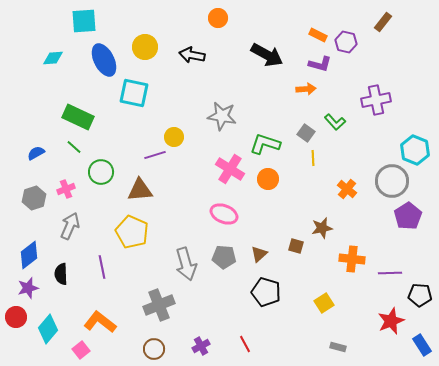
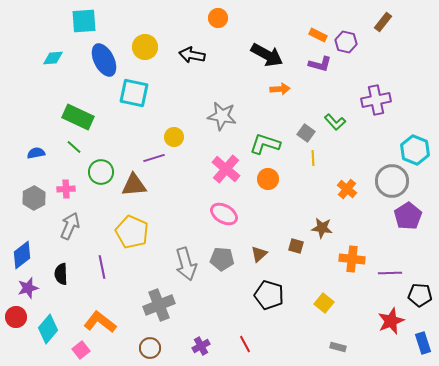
orange arrow at (306, 89): moved 26 px left
blue semicircle at (36, 153): rotated 18 degrees clockwise
purple line at (155, 155): moved 1 px left, 3 px down
pink cross at (230, 169): moved 4 px left; rotated 8 degrees clockwise
pink cross at (66, 189): rotated 18 degrees clockwise
brown triangle at (140, 190): moved 6 px left, 5 px up
gray hexagon at (34, 198): rotated 10 degrees counterclockwise
pink ellipse at (224, 214): rotated 8 degrees clockwise
brown star at (322, 228): rotated 20 degrees clockwise
blue diamond at (29, 255): moved 7 px left
gray pentagon at (224, 257): moved 2 px left, 2 px down
black pentagon at (266, 292): moved 3 px right, 3 px down
yellow square at (324, 303): rotated 18 degrees counterclockwise
blue rectangle at (422, 345): moved 1 px right, 2 px up; rotated 15 degrees clockwise
brown circle at (154, 349): moved 4 px left, 1 px up
